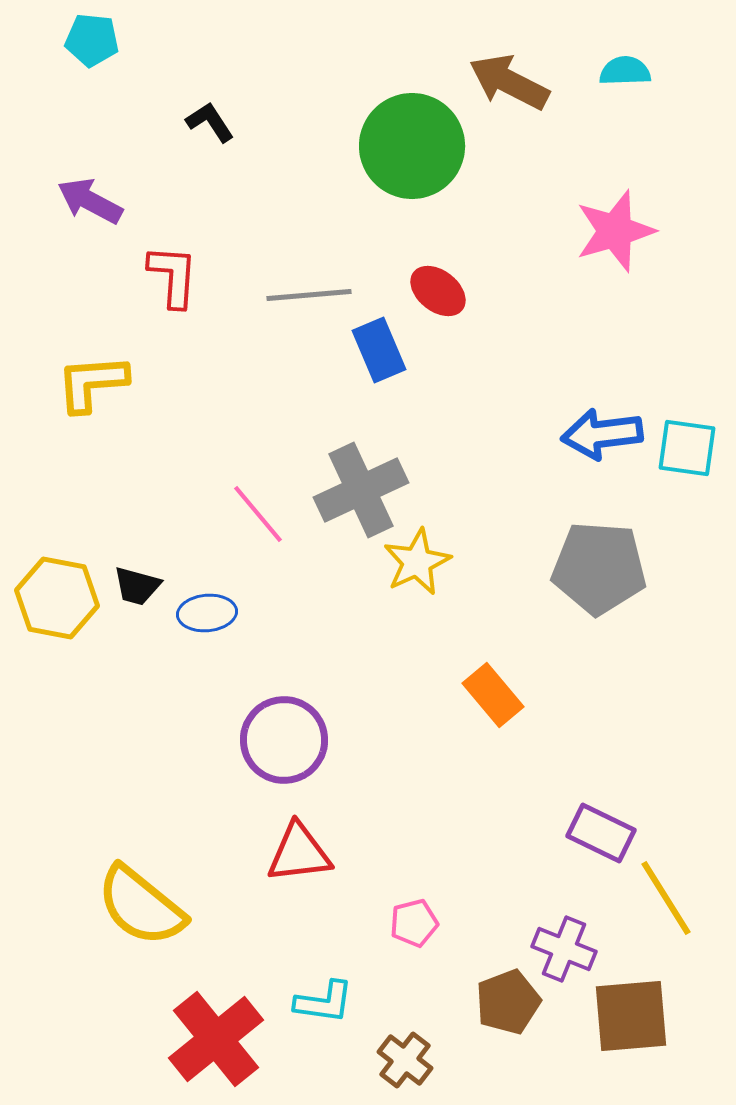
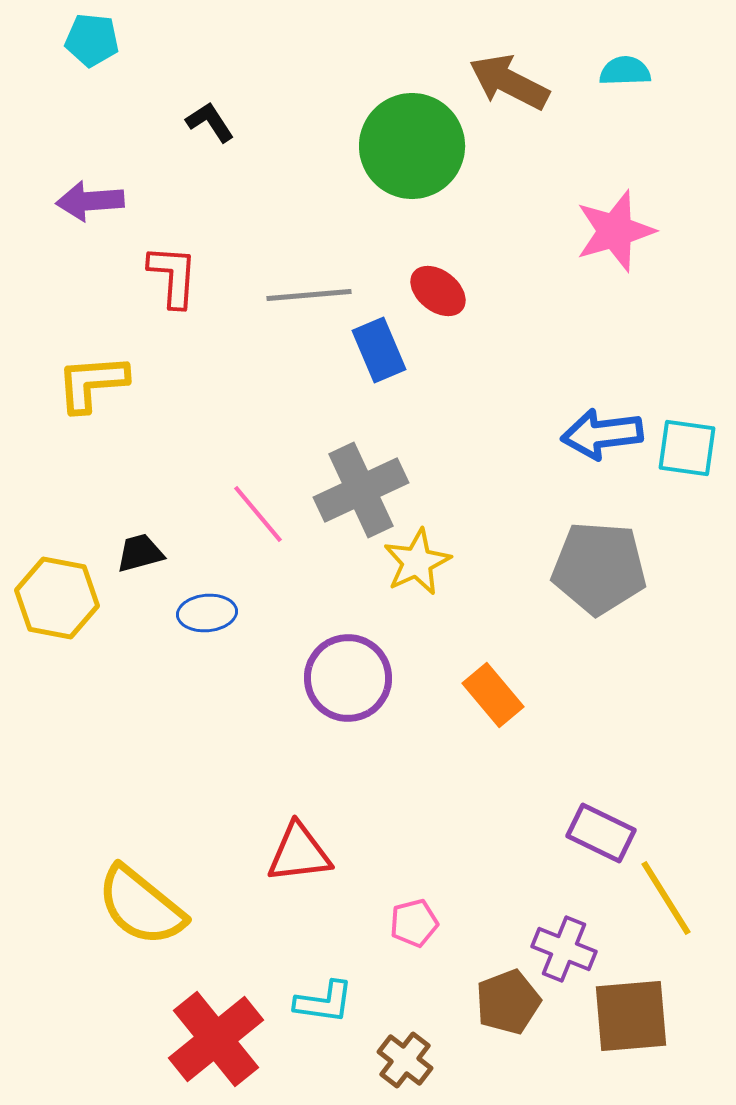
purple arrow: rotated 32 degrees counterclockwise
black trapezoid: moved 3 px right, 33 px up; rotated 150 degrees clockwise
purple circle: moved 64 px right, 62 px up
